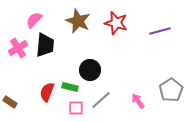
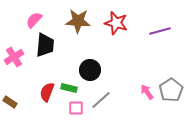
brown star: rotated 20 degrees counterclockwise
pink cross: moved 4 px left, 9 px down
green rectangle: moved 1 px left, 1 px down
pink arrow: moved 9 px right, 9 px up
